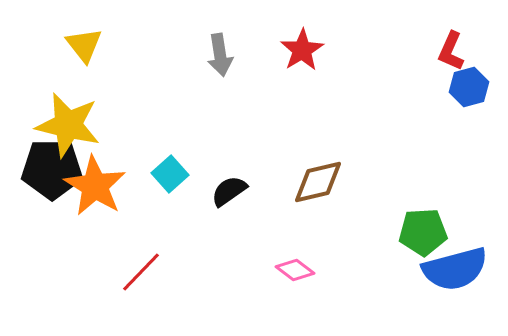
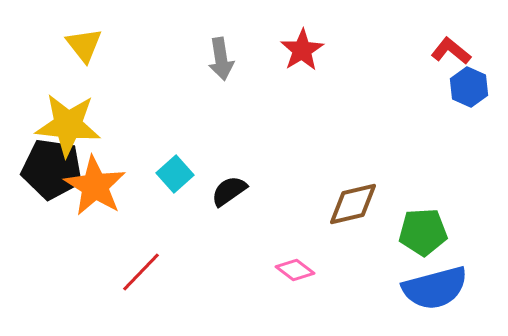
red L-shape: rotated 105 degrees clockwise
gray arrow: moved 1 px right, 4 px down
blue hexagon: rotated 21 degrees counterclockwise
yellow star: rotated 8 degrees counterclockwise
black pentagon: rotated 8 degrees clockwise
cyan square: moved 5 px right
brown diamond: moved 35 px right, 22 px down
blue semicircle: moved 20 px left, 19 px down
